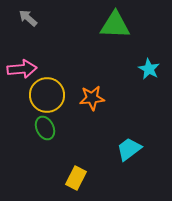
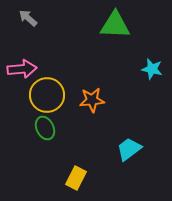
cyan star: moved 3 px right; rotated 15 degrees counterclockwise
orange star: moved 2 px down
